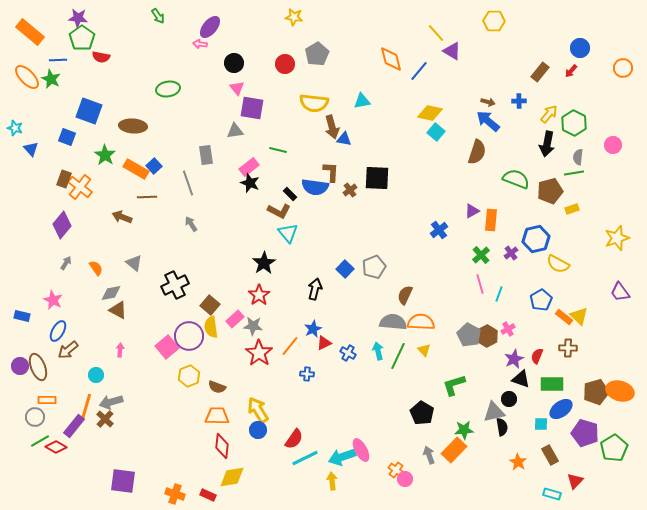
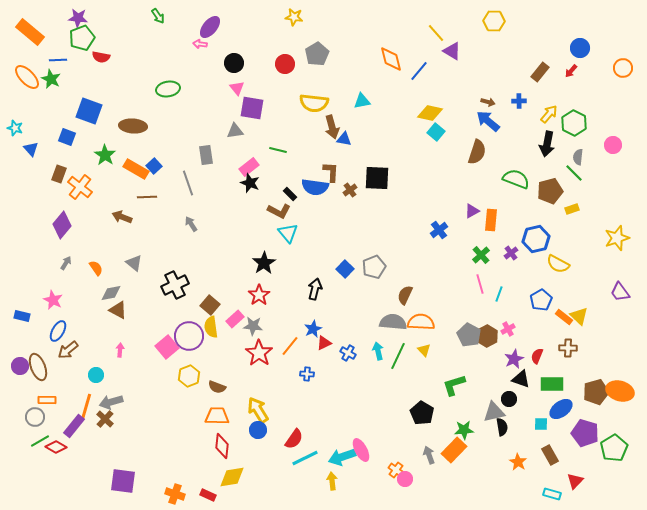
green pentagon at (82, 38): rotated 15 degrees clockwise
green line at (574, 173): rotated 54 degrees clockwise
brown rectangle at (64, 179): moved 5 px left, 5 px up
